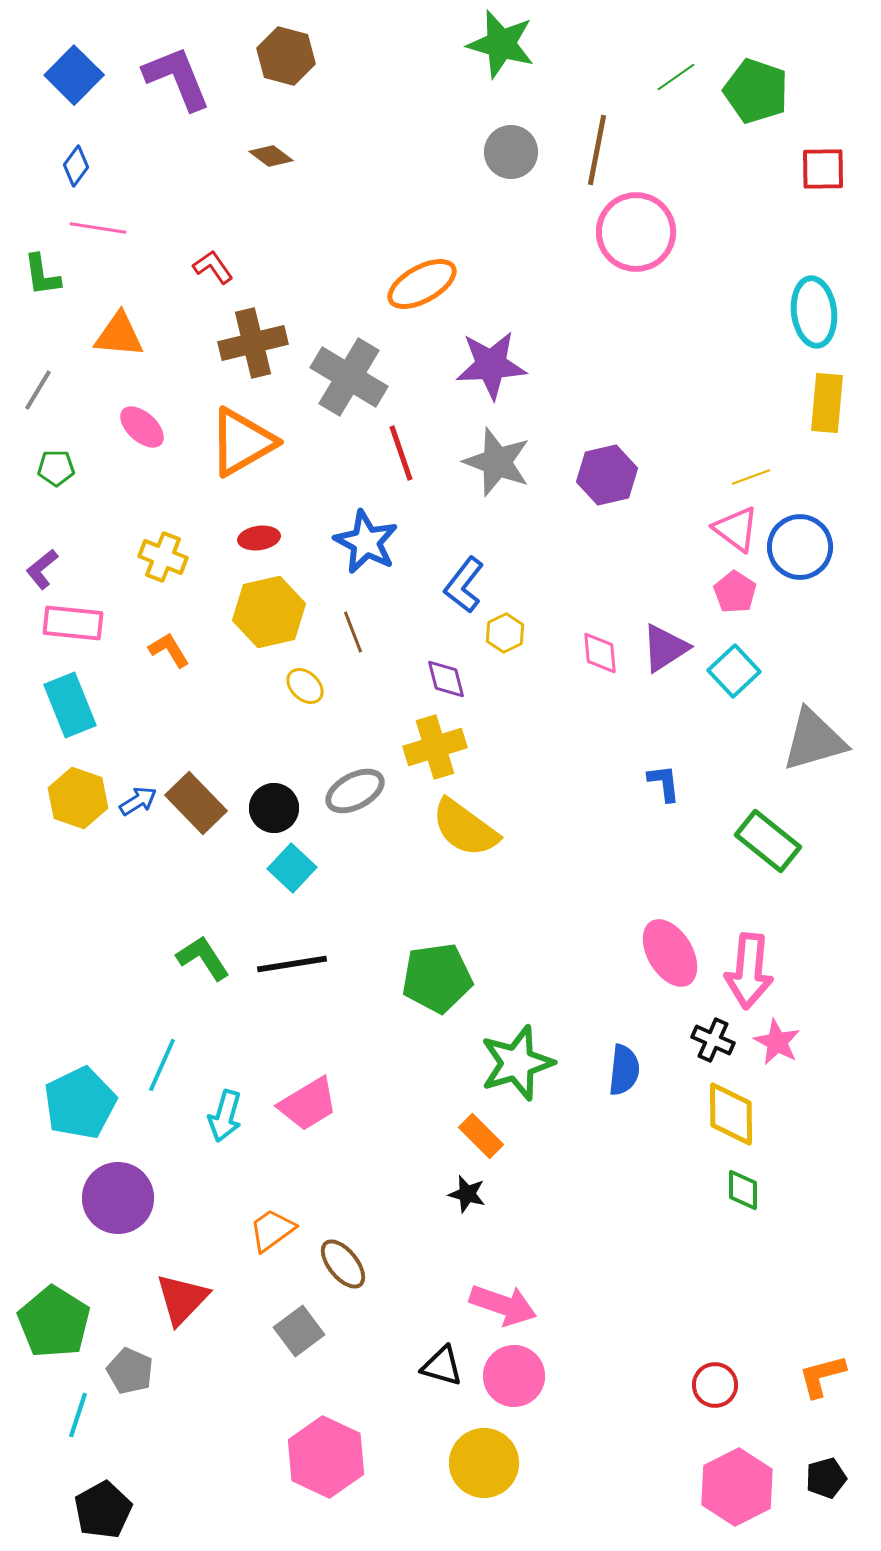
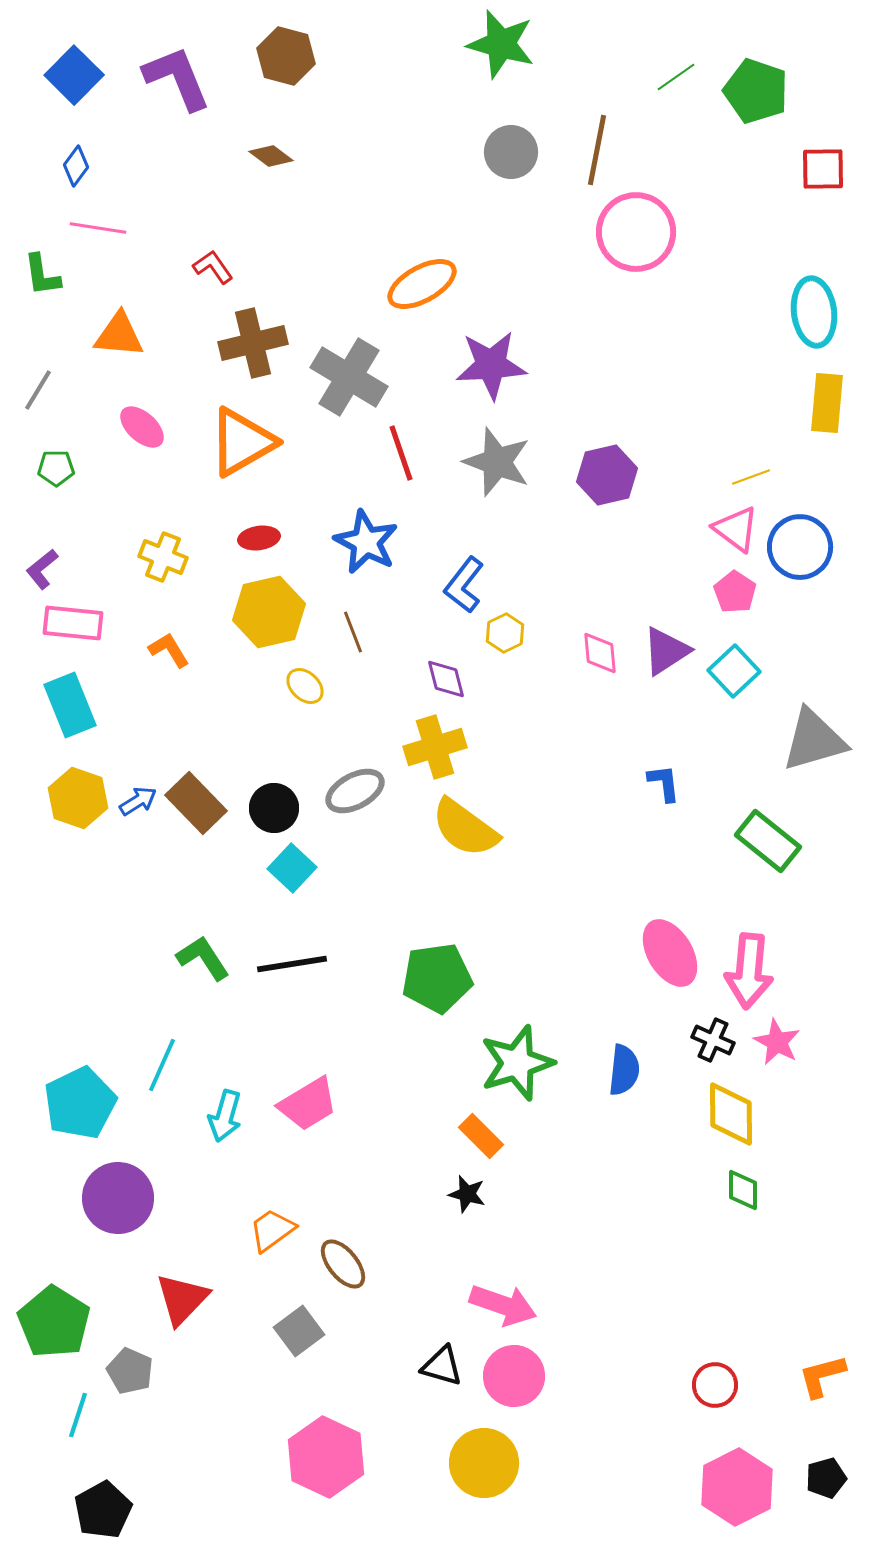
purple triangle at (665, 648): moved 1 px right, 3 px down
